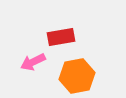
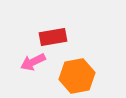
red rectangle: moved 8 px left
